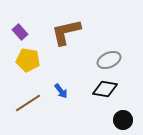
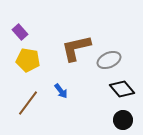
brown L-shape: moved 10 px right, 16 px down
black diamond: moved 17 px right; rotated 40 degrees clockwise
brown line: rotated 20 degrees counterclockwise
